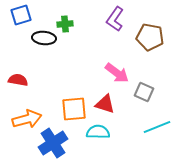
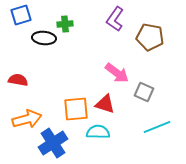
orange square: moved 2 px right
